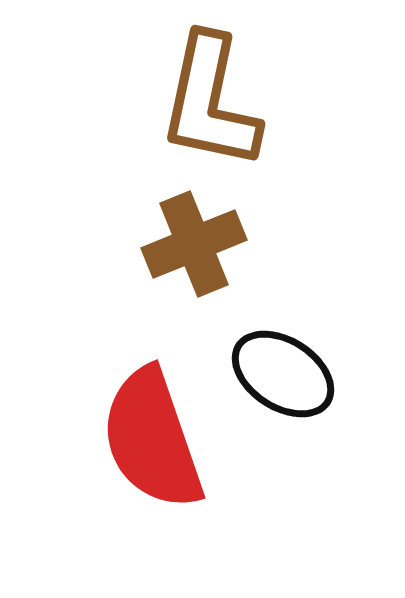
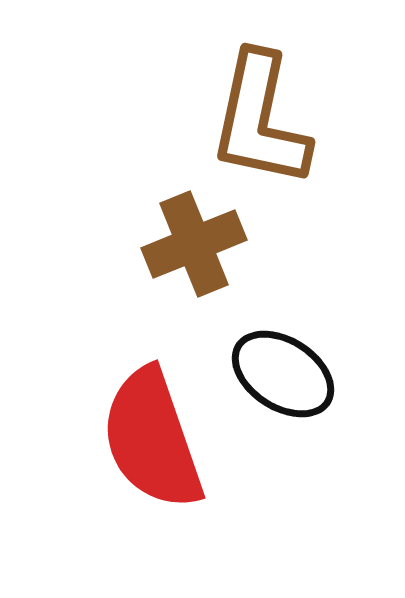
brown L-shape: moved 50 px right, 18 px down
